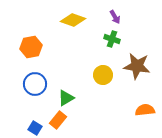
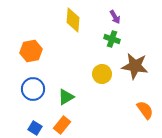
yellow diamond: rotated 75 degrees clockwise
orange hexagon: moved 4 px down
brown star: moved 2 px left
yellow circle: moved 1 px left, 1 px up
blue circle: moved 2 px left, 5 px down
green triangle: moved 1 px up
orange semicircle: rotated 60 degrees clockwise
orange rectangle: moved 4 px right, 5 px down
